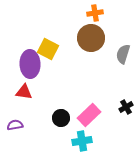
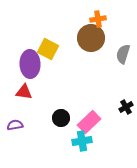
orange cross: moved 3 px right, 6 px down
pink rectangle: moved 7 px down
